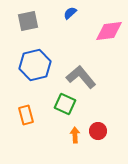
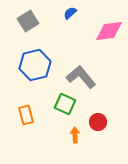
gray square: rotated 20 degrees counterclockwise
red circle: moved 9 px up
